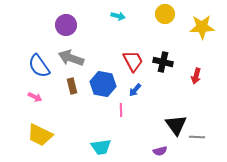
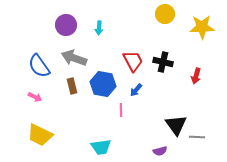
cyan arrow: moved 19 px left, 12 px down; rotated 80 degrees clockwise
gray arrow: moved 3 px right
blue arrow: moved 1 px right
